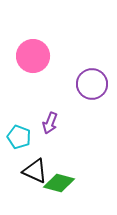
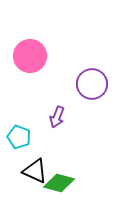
pink circle: moved 3 px left
purple arrow: moved 7 px right, 6 px up
